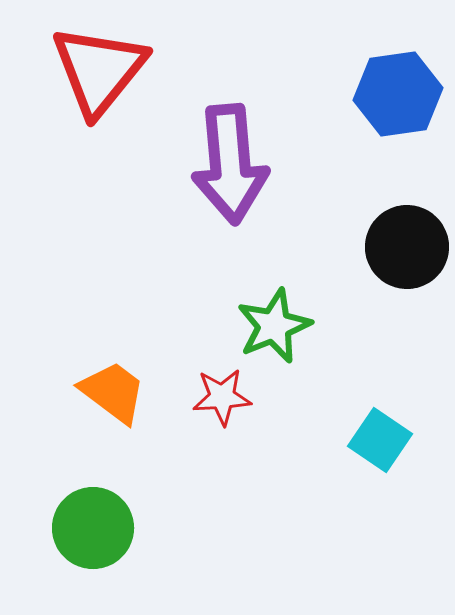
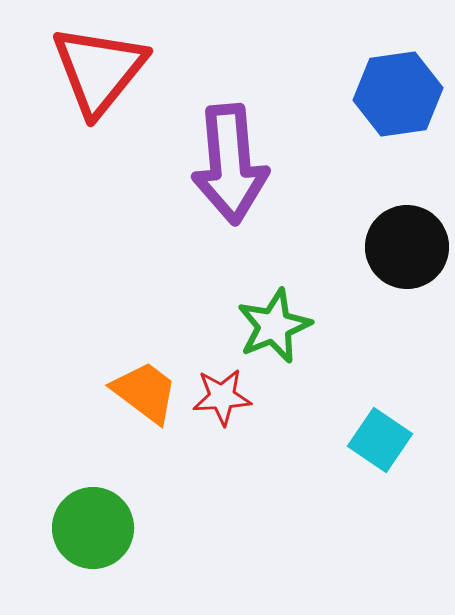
orange trapezoid: moved 32 px right
